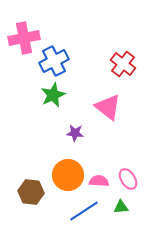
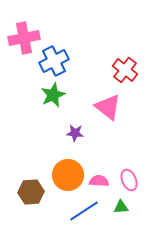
red cross: moved 2 px right, 6 px down
pink ellipse: moved 1 px right, 1 px down; rotated 10 degrees clockwise
brown hexagon: rotated 10 degrees counterclockwise
